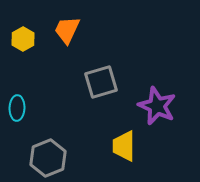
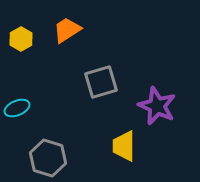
orange trapezoid: rotated 32 degrees clockwise
yellow hexagon: moved 2 px left
cyan ellipse: rotated 65 degrees clockwise
gray hexagon: rotated 21 degrees counterclockwise
